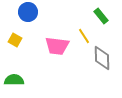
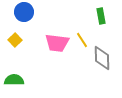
blue circle: moved 4 px left
green rectangle: rotated 28 degrees clockwise
yellow line: moved 2 px left, 4 px down
yellow square: rotated 16 degrees clockwise
pink trapezoid: moved 3 px up
